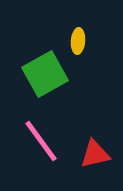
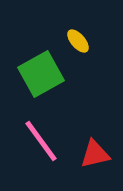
yellow ellipse: rotated 45 degrees counterclockwise
green square: moved 4 px left
